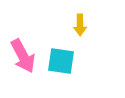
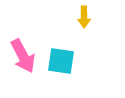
yellow arrow: moved 4 px right, 8 px up
